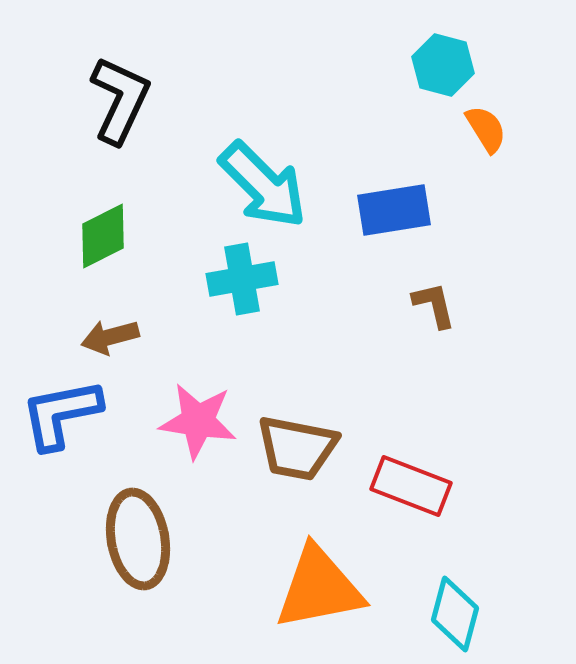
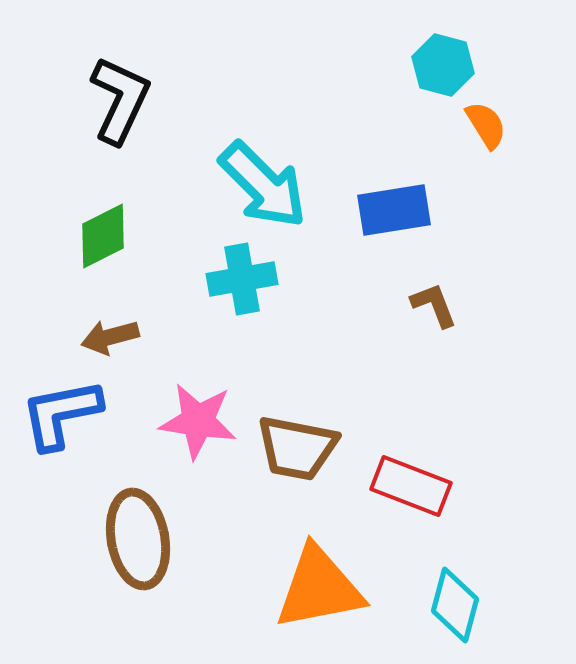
orange semicircle: moved 4 px up
brown L-shape: rotated 8 degrees counterclockwise
cyan diamond: moved 9 px up
